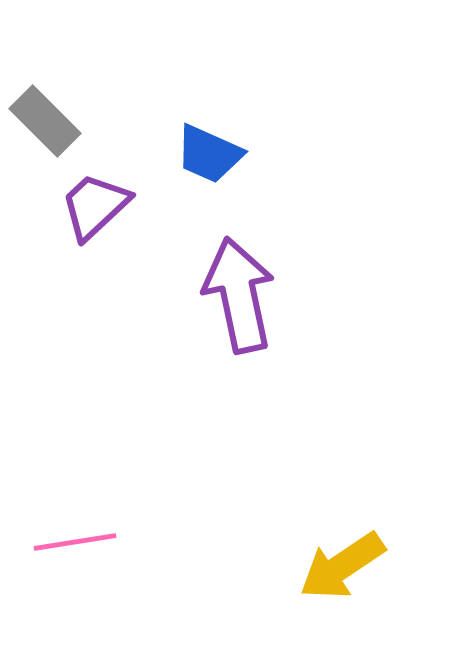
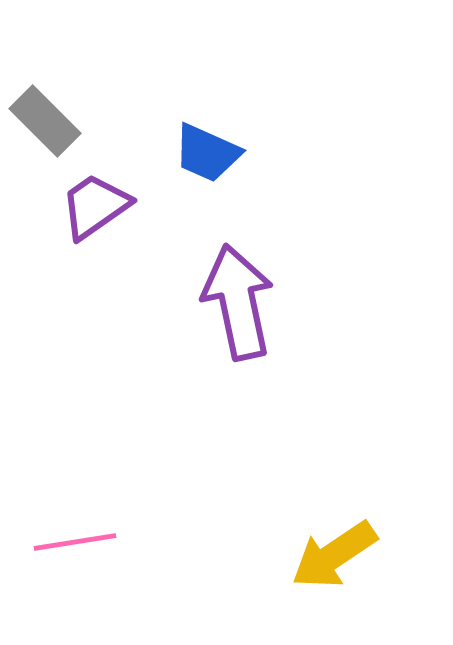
blue trapezoid: moved 2 px left, 1 px up
purple trapezoid: rotated 8 degrees clockwise
purple arrow: moved 1 px left, 7 px down
yellow arrow: moved 8 px left, 11 px up
